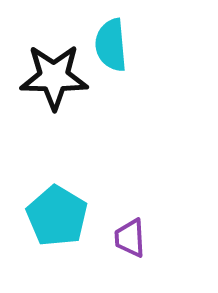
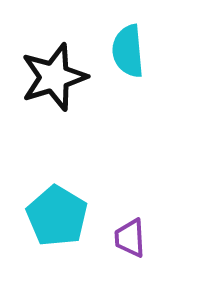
cyan semicircle: moved 17 px right, 6 px down
black star: rotated 18 degrees counterclockwise
